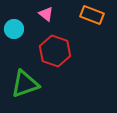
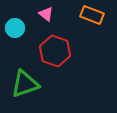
cyan circle: moved 1 px right, 1 px up
